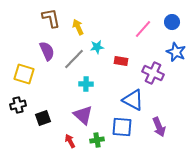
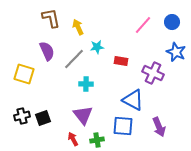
pink line: moved 4 px up
black cross: moved 4 px right, 11 px down
purple triangle: rotated 10 degrees clockwise
blue square: moved 1 px right, 1 px up
red arrow: moved 3 px right, 2 px up
